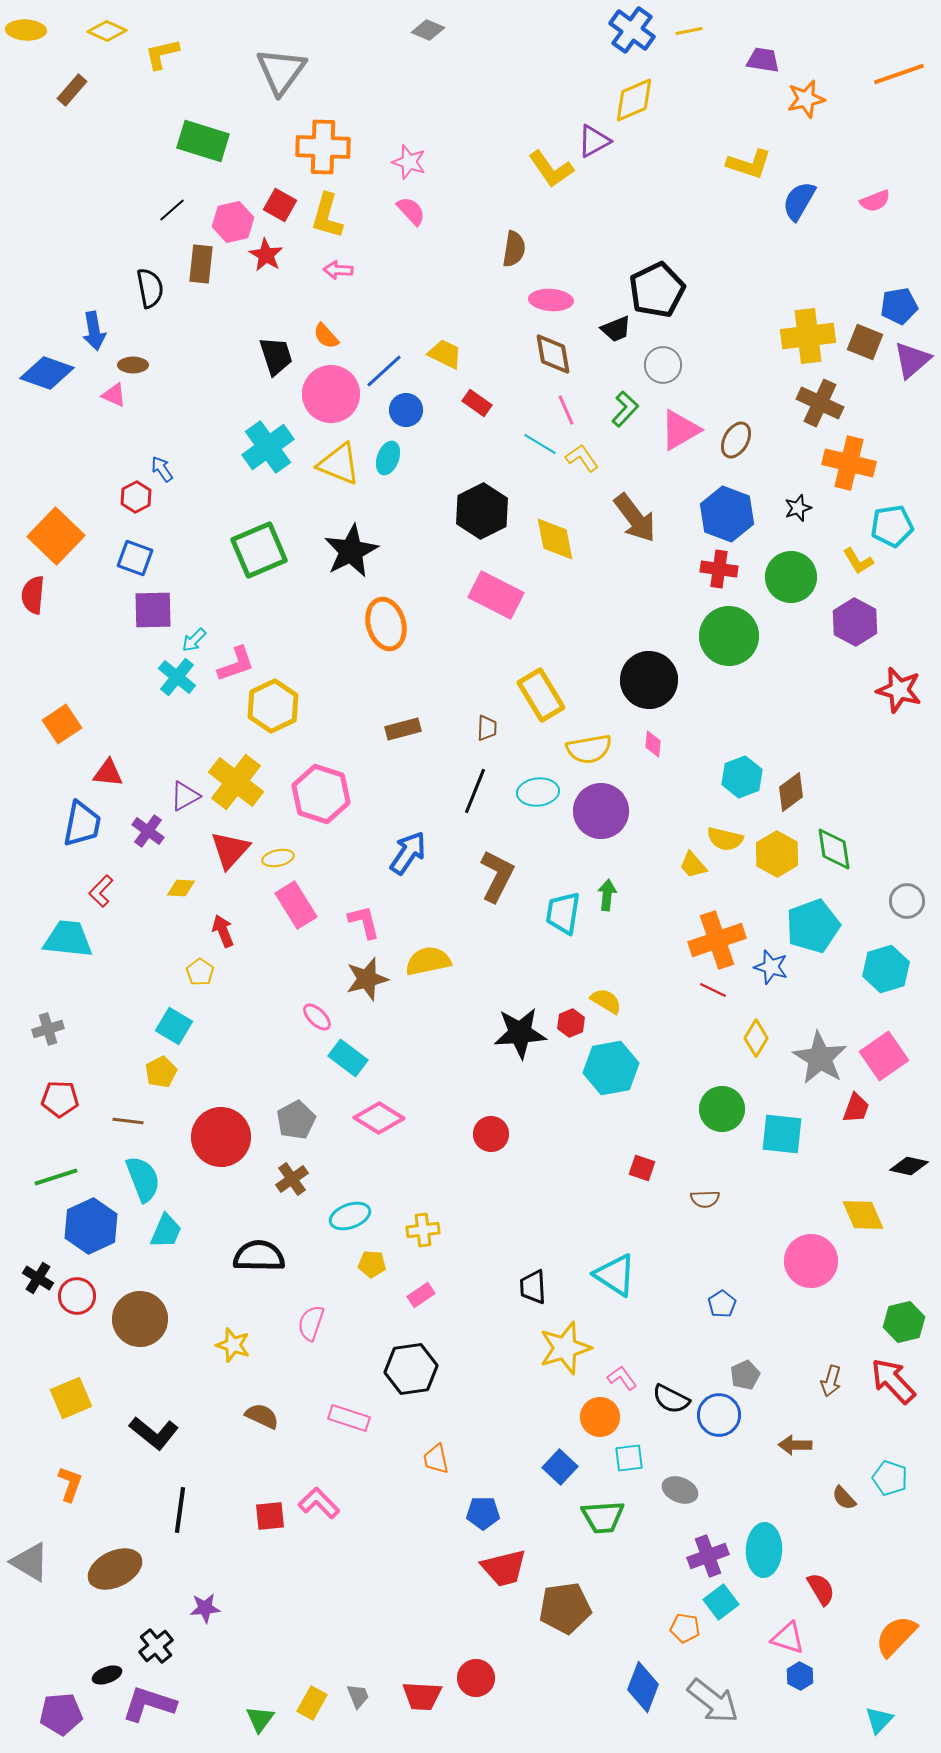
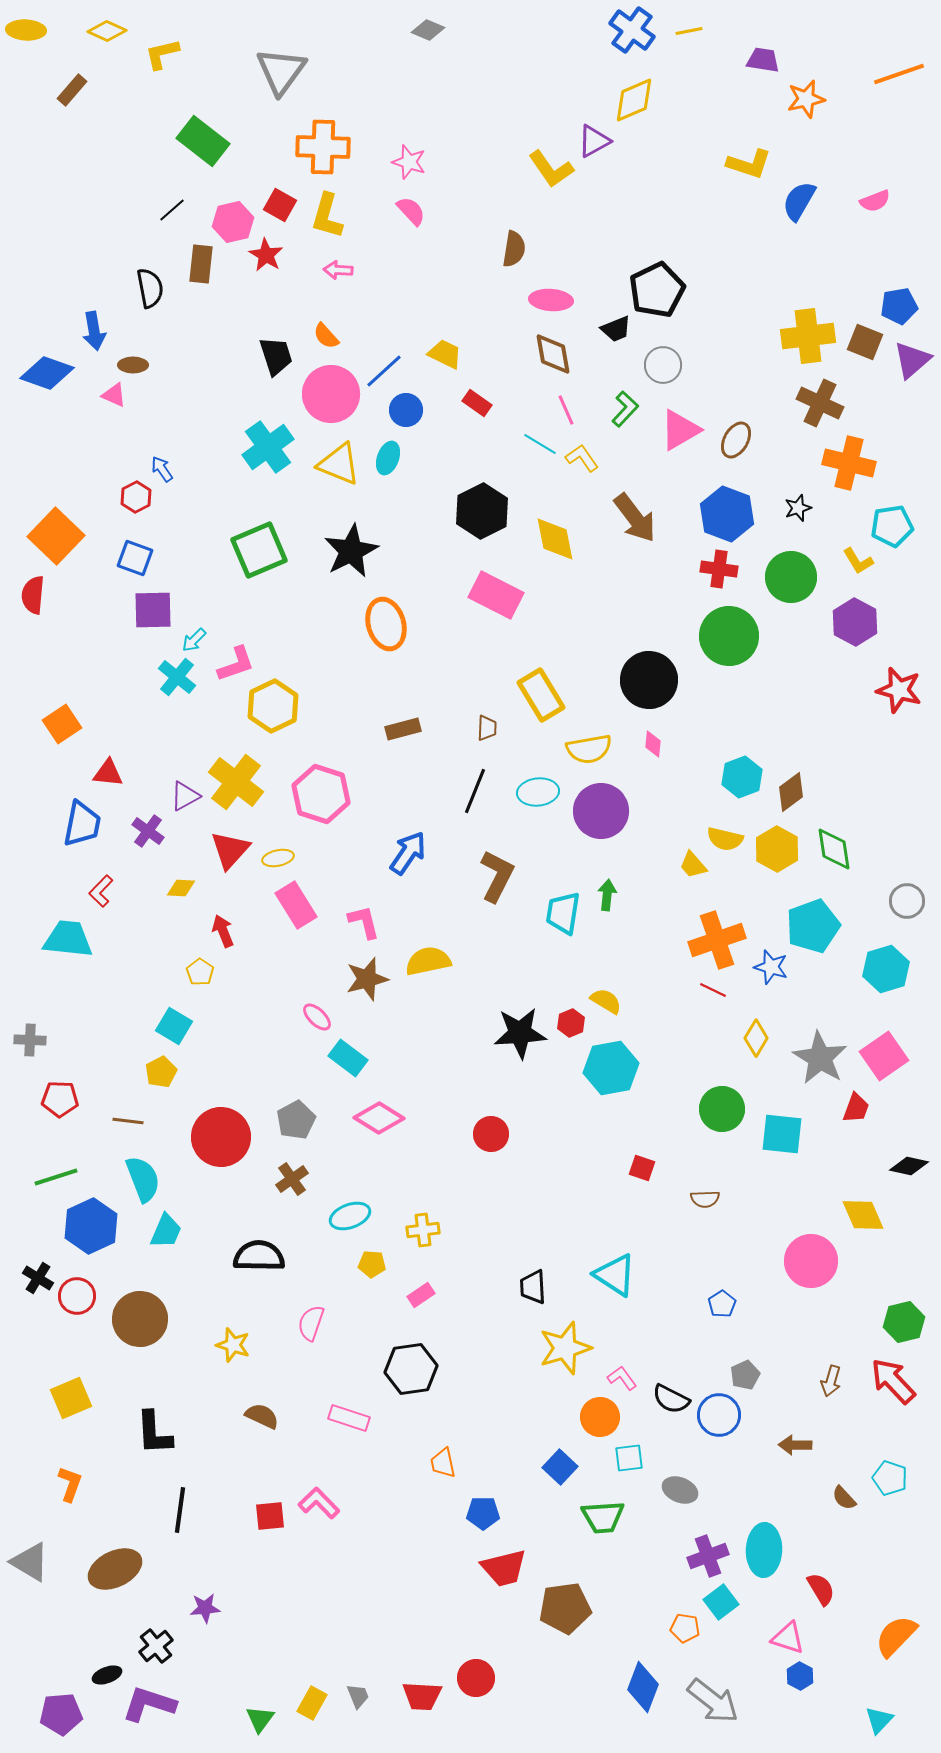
green rectangle at (203, 141): rotated 21 degrees clockwise
yellow hexagon at (777, 854): moved 5 px up
gray cross at (48, 1029): moved 18 px left, 11 px down; rotated 20 degrees clockwise
black L-shape at (154, 1433): rotated 48 degrees clockwise
orange trapezoid at (436, 1459): moved 7 px right, 4 px down
